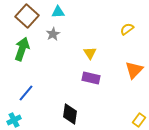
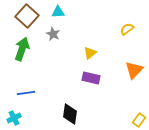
gray star: rotated 16 degrees counterclockwise
yellow triangle: rotated 24 degrees clockwise
blue line: rotated 42 degrees clockwise
cyan cross: moved 2 px up
